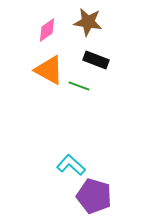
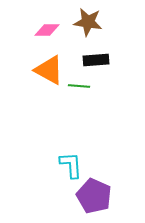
pink diamond: rotated 35 degrees clockwise
black rectangle: rotated 25 degrees counterclockwise
green line: rotated 15 degrees counterclockwise
cyan L-shape: rotated 44 degrees clockwise
purple pentagon: rotated 8 degrees clockwise
